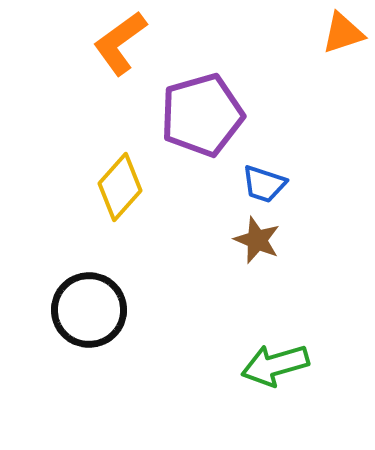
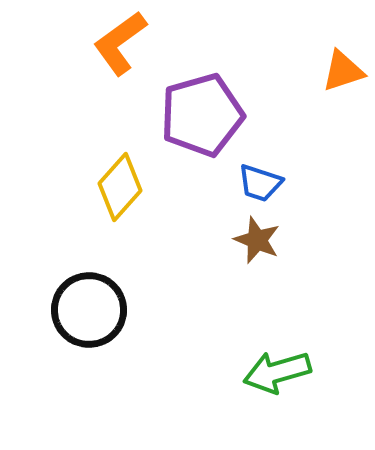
orange triangle: moved 38 px down
blue trapezoid: moved 4 px left, 1 px up
green arrow: moved 2 px right, 7 px down
